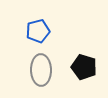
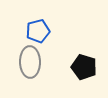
gray ellipse: moved 11 px left, 8 px up
